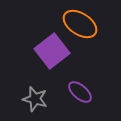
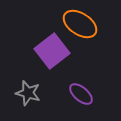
purple ellipse: moved 1 px right, 2 px down
gray star: moved 7 px left, 6 px up
